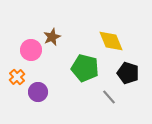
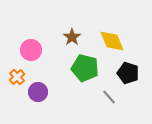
brown star: moved 20 px right; rotated 12 degrees counterclockwise
yellow diamond: moved 1 px right
